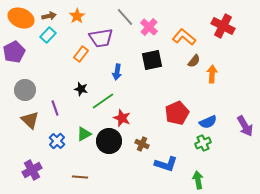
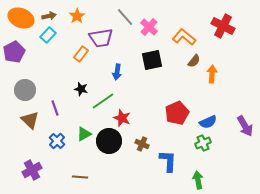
blue L-shape: moved 2 px right, 3 px up; rotated 105 degrees counterclockwise
